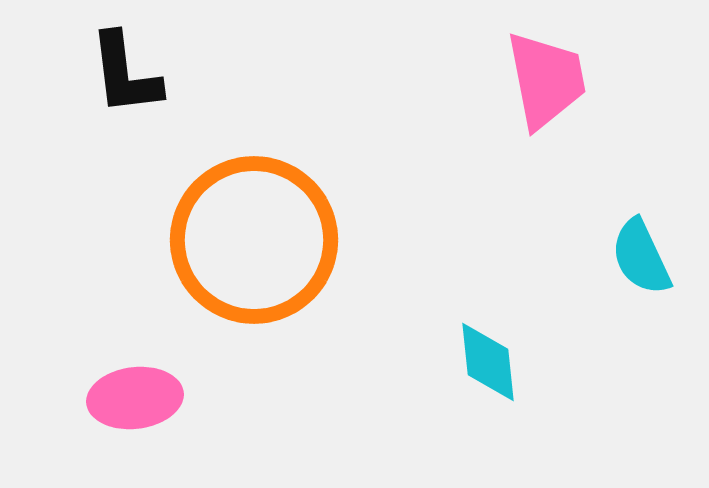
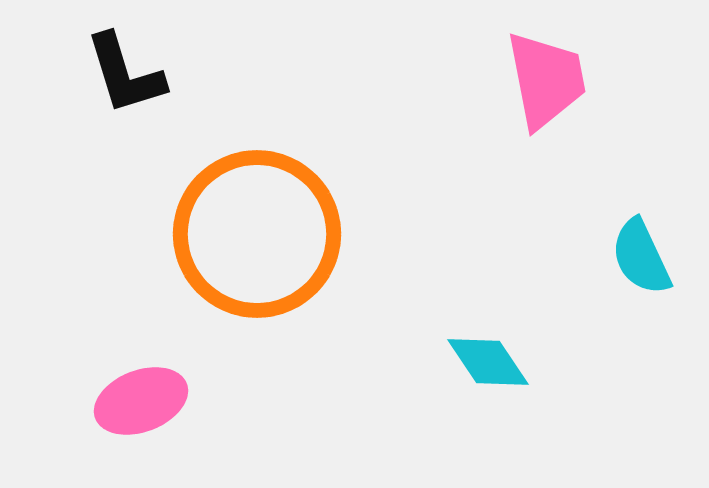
black L-shape: rotated 10 degrees counterclockwise
orange circle: moved 3 px right, 6 px up
cyan diamond: rotated 28 degrees counterclockwise
pink ellipse: moved 6 px right, 3 px down; rotated 14 degrees counterclockwise
